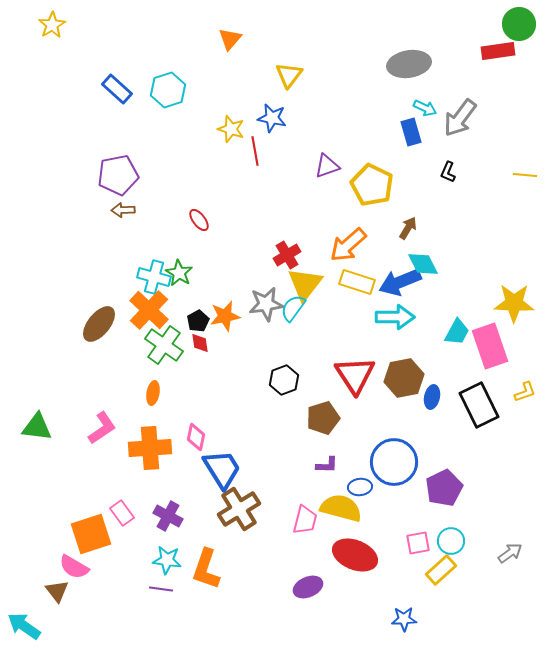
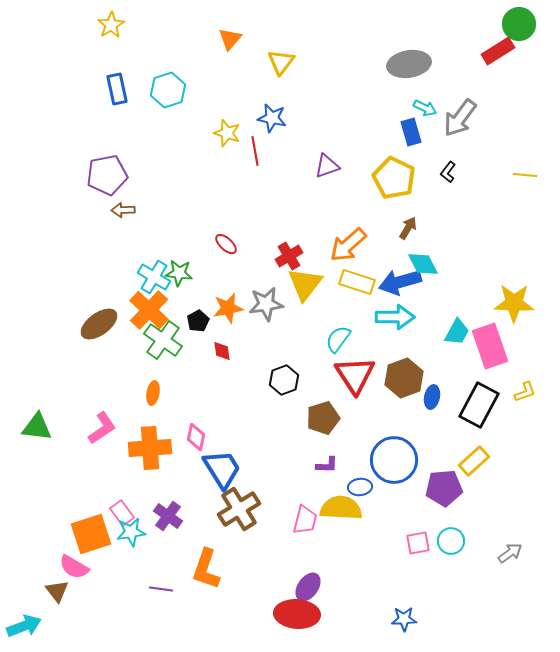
yellow star at (52, 25): moved 59 px right
red rectangle at (498, 51): rotated 24 degrees counterclockwise
yellow triangle at (289, 75): moved 8 px left, 13 px up
blue rectangle at (117, 89): rotated 36 degrees clockwise
yellow star at (231, 129): moved 4 px left, 4 px down
black L-shape at (448, 172): rotated 15 degrees clockwise
purple pentagon at (118, 175): moved 11 px left
yellow pentagon at (372, 185): moved 22 px right, 7 px up
red ellipse at (199, 220): moved 27 px right, 24 px down; rotated 10 degrees counterclockwise
red cross at (287, 255): moved 2 px right, 1 px down
green star at (179, 273): rotated 24 degrees counterclockwise
cyan cross at (154, 277): rotated 16 degrees clockwise
blue arrow at (400, 282): rotated 6 degrees clockwise
cyan semicircle at (293, 308): moved 45 px right, 31 px down
orange star at (225, 316): moved 3 px right, 8 px up
brown ellipse at (99, 324): rotated 15 degrees clockwise
red diamond at (200, 343): moved 22 px right, 8 px down
green cross at (164, 345): moved 1 px left, 5 px up
brown hexagon at (404, 378): rotated 9 degrees counterclockwise
black rectangle at (479, 405): rotated 54 degrees clockwise
blue circle at (394, 462): moved 2 px up
purple pentagon at (444, 488): rotated 21 degrees clockwise
yellow semicircle at (341, 508): rotated 12 degrees counterclockwise
purple cross at (168, 516): rotated 8 degrees clockwise
red ellipse at (355, 555): moved 58 px left, 59 px down; rotated 18 degrees counterclockwise
cyan star at (167, 560): moved 36 px left, 28 px up; rotated 16 degrees counterclockwise
yellow rectangle at (441, 570): moved 33 px right, 109 px up
purple ellipse at (308, 587): rotated 32 degrees counterclockwise
cyan arrow at (24, 626): rotated 124 degrees clockwise
